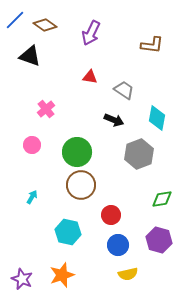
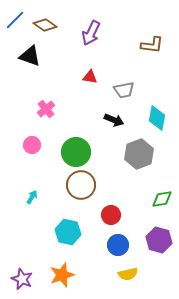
gray trapezoid: rotated 135 degrees clockwise
green circle: moved 1 px left
